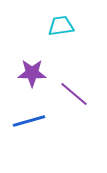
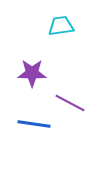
purple line: moved 4 px left, 9 px down; rotated 12 degrees counterclockwise
blue line: moved 5 px right, 3 px down; rotated 24 degrees clockwise
